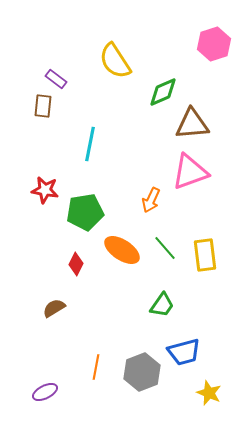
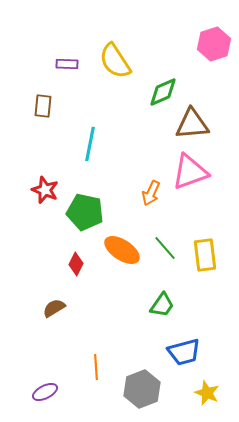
purple rectangle: moved 11 px right, 15 px up; rotated 35 degrees counterclockwise
red star: rotated 12 degrees clockwise
orange arrow: moved 7 px up
green pentagon: rotated 21 degrees clockwise
orange line: rotated 15 degrees counterclockwise
gray hexagon: moved 17 px down
yellow star: moved 2 px left
